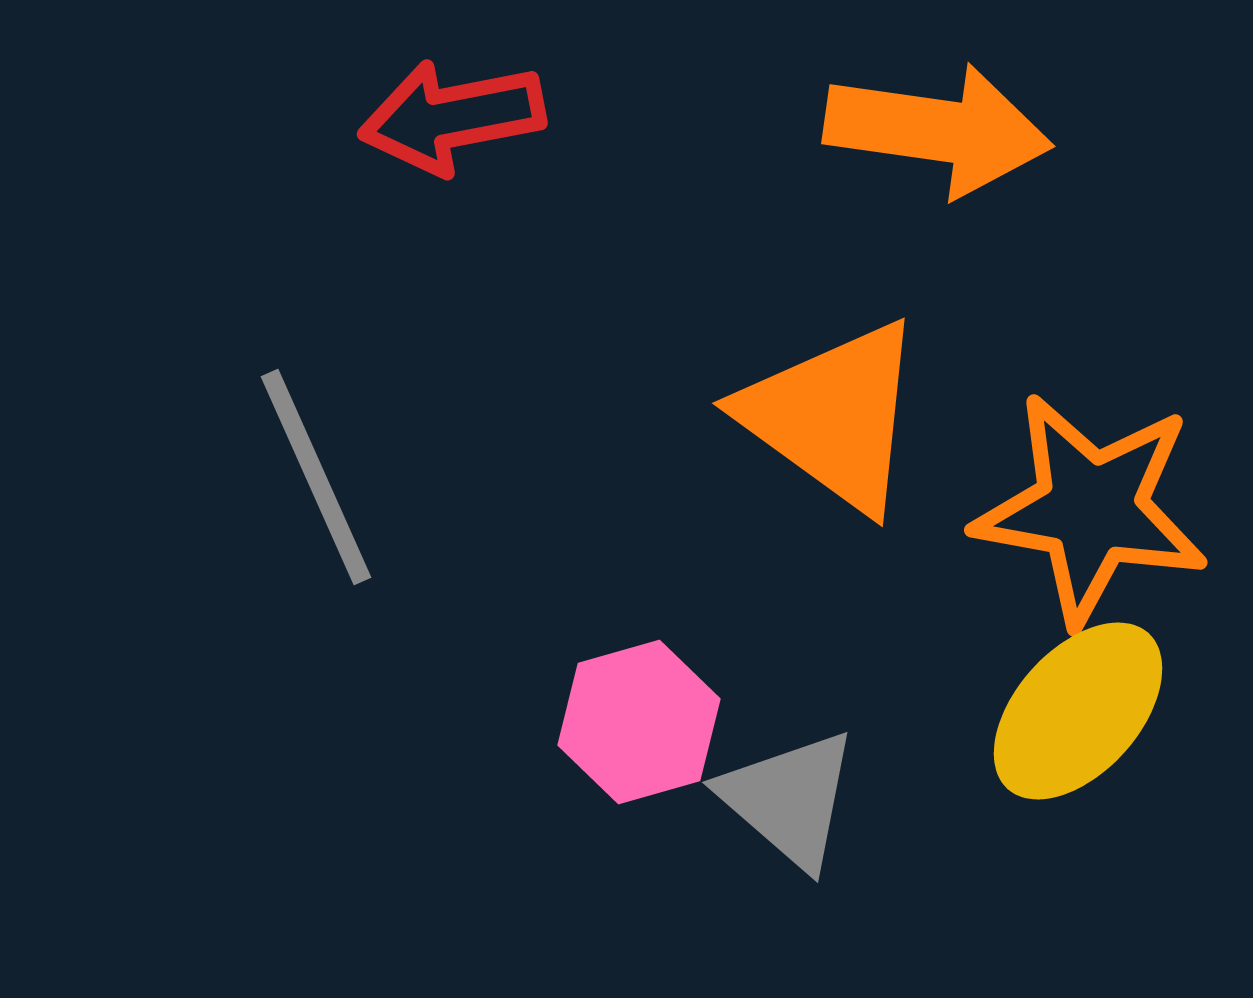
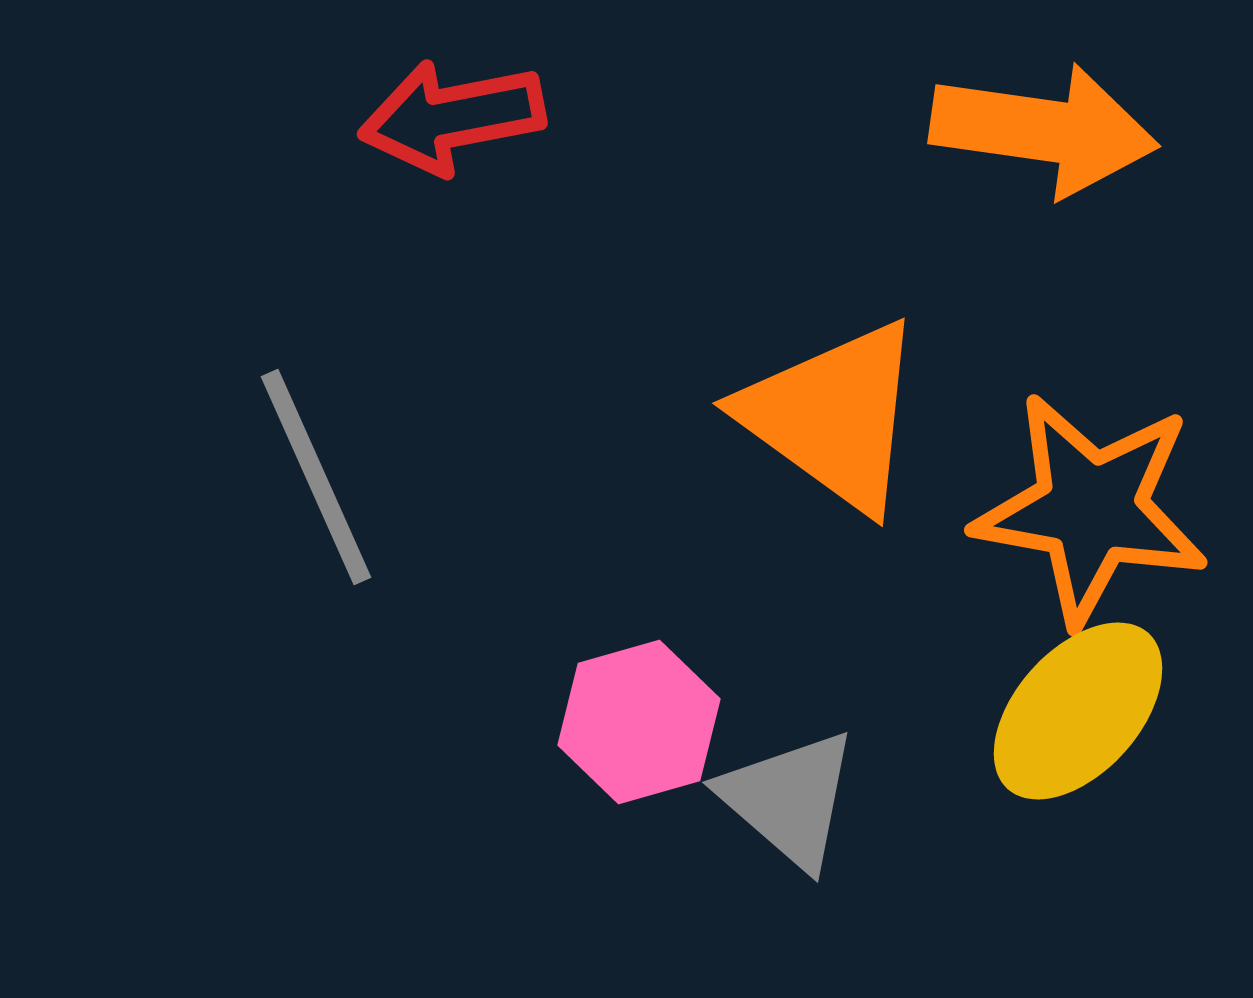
orange arrow: moved 106 px right
